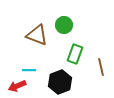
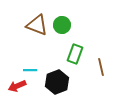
green circle: moved 2 px left
brown triangle: moved 10 px up
cyan line: moved 1 px right
black hexagon: moved 3 px left
